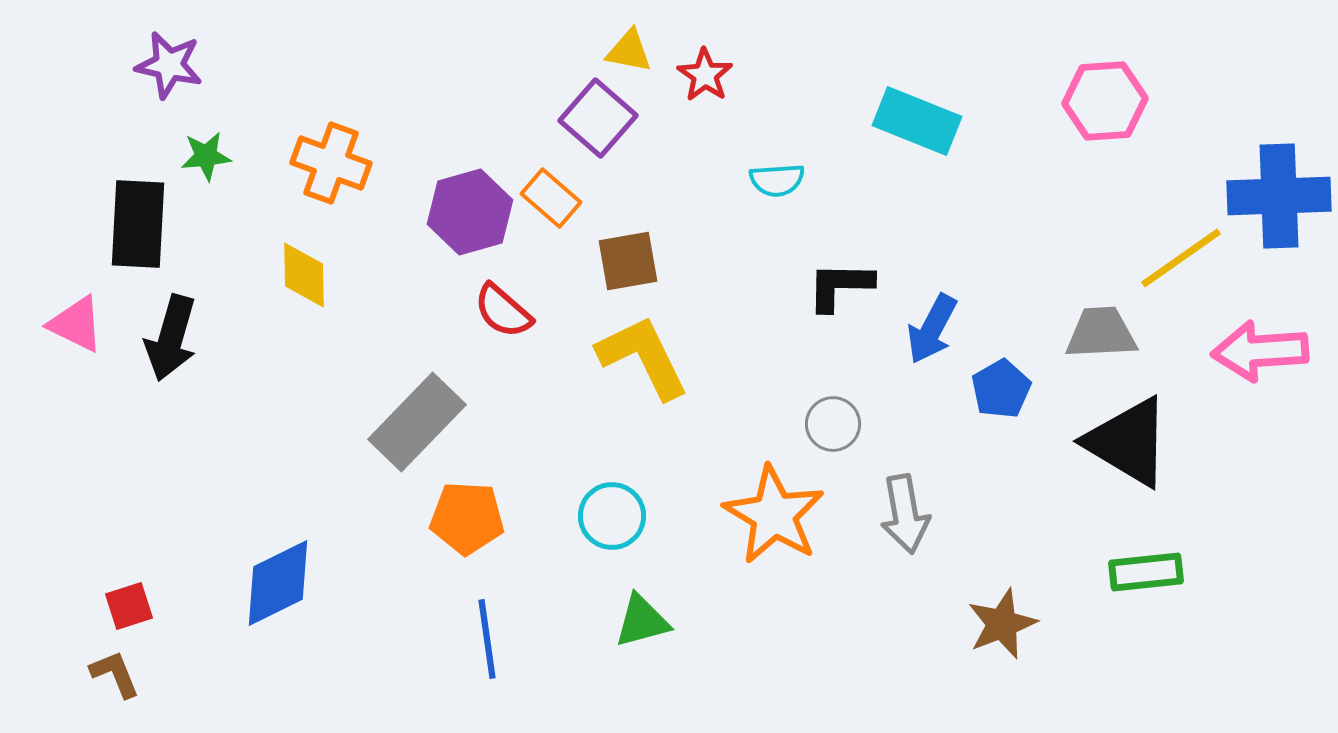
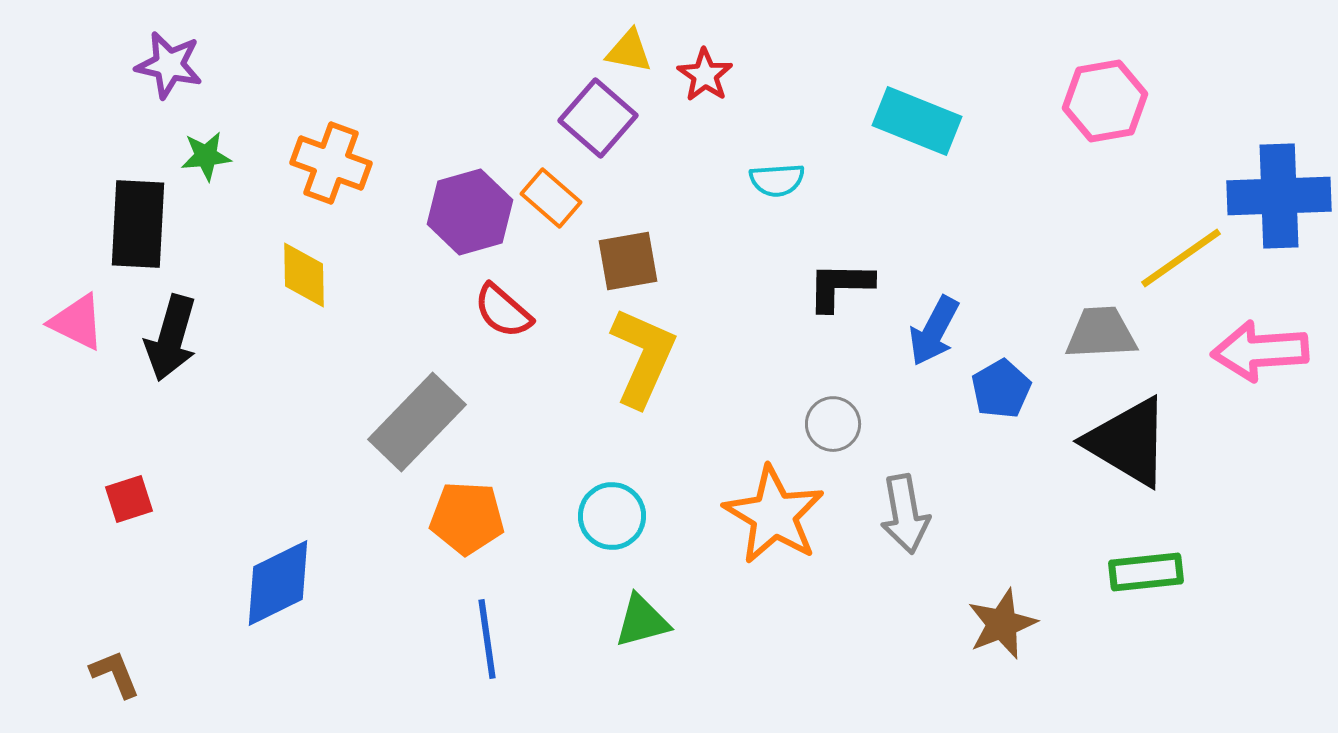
pink hexagon: rotated 6 degrees counterclockwise
pink triangle: moved 1 px right, 2 px up
blue arrow: moved 2 px right, 2 px down
yellow L-shape: rotated 50 degrees clockwise
red square: moved 107 px up
